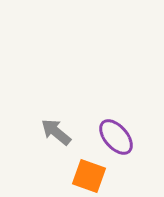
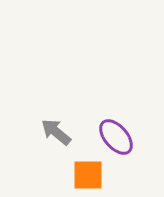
orange square: moved 1 px left, 1 px up; rotated 20 degrees counterclockwise
